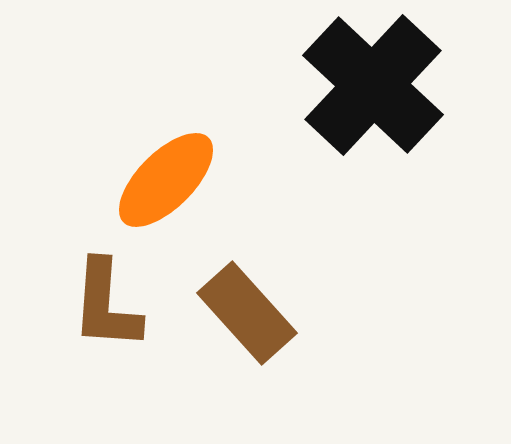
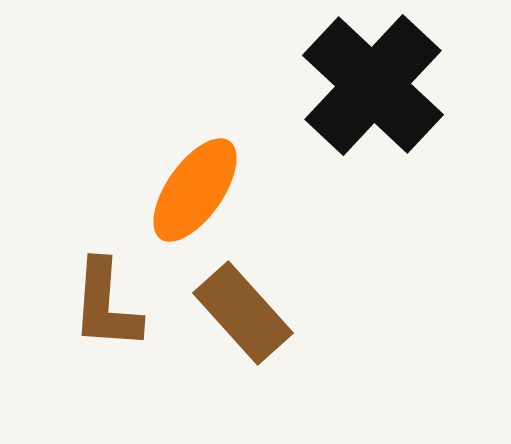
orange ellipse: moved 29 px right, 10 px down; rotated 10 degrees counterclockwise
brown rectangle: moved 4 px left
